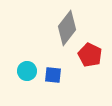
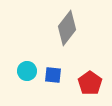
red pentagon: moved 28 px down; rotated 10 degrees clockwise
